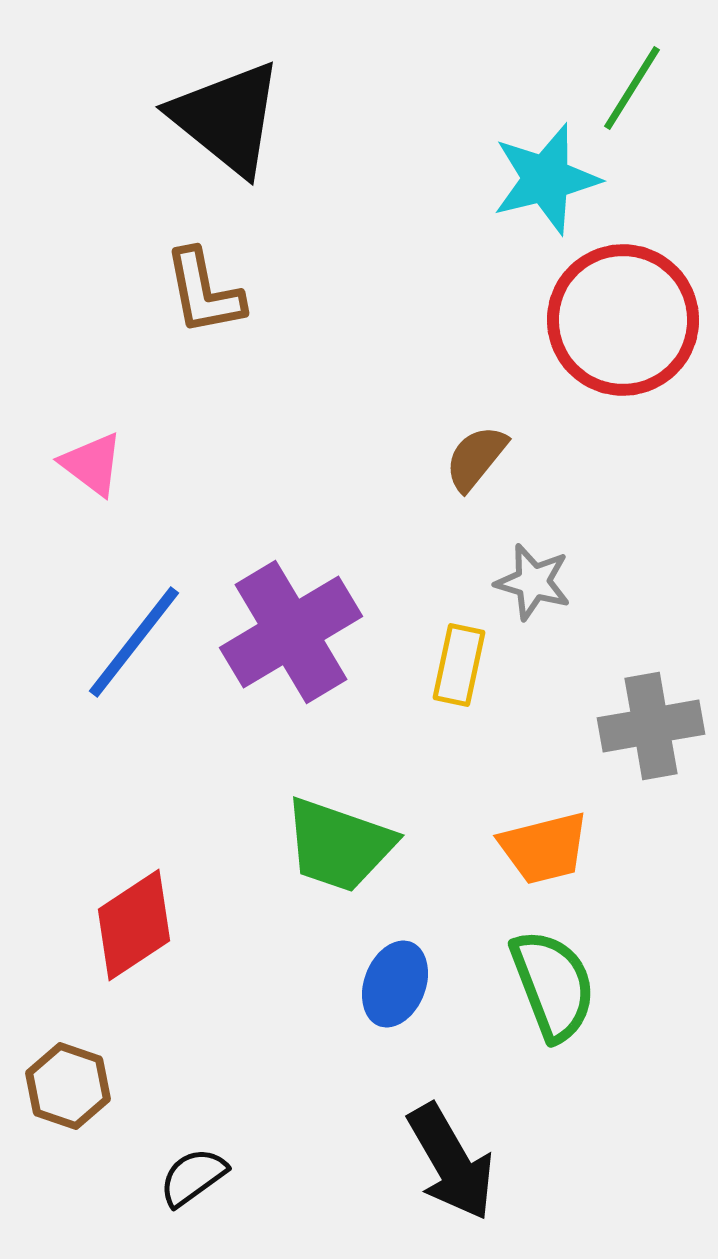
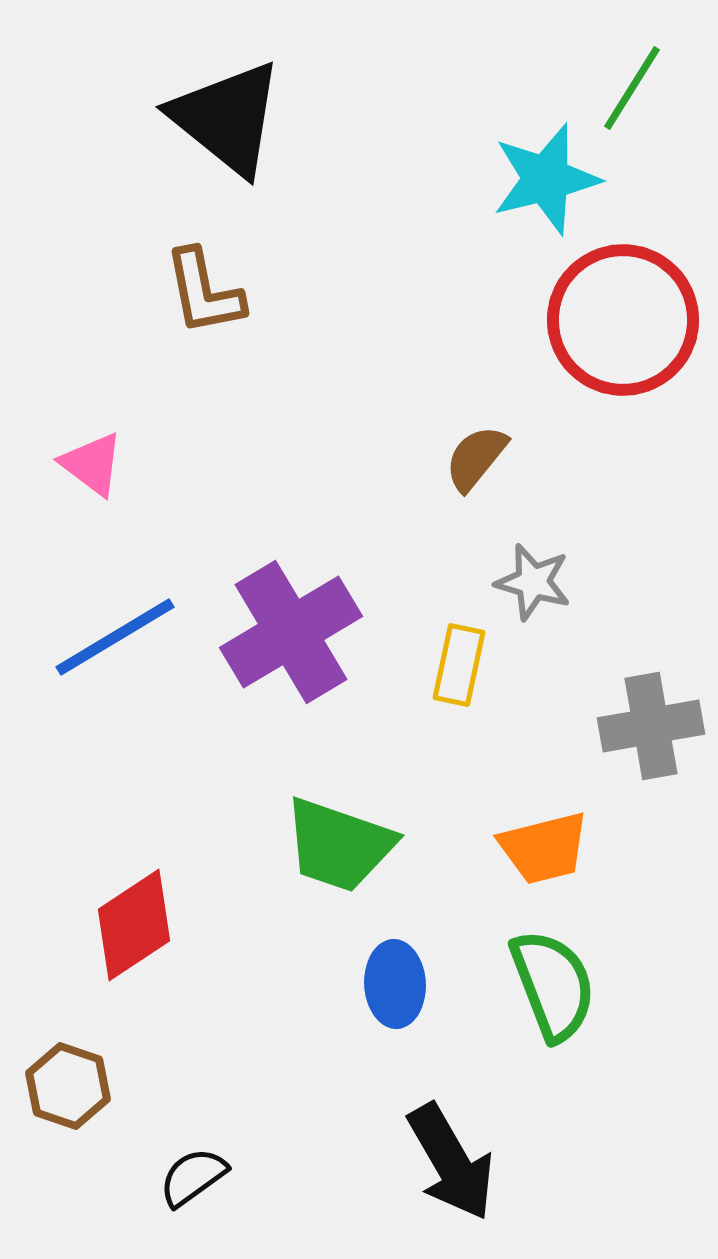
blue line: moved 19 px left, 5 px up; rotated 21 degrees clockwise
blue ellipse: rotated 24 degrees counterclockwise
